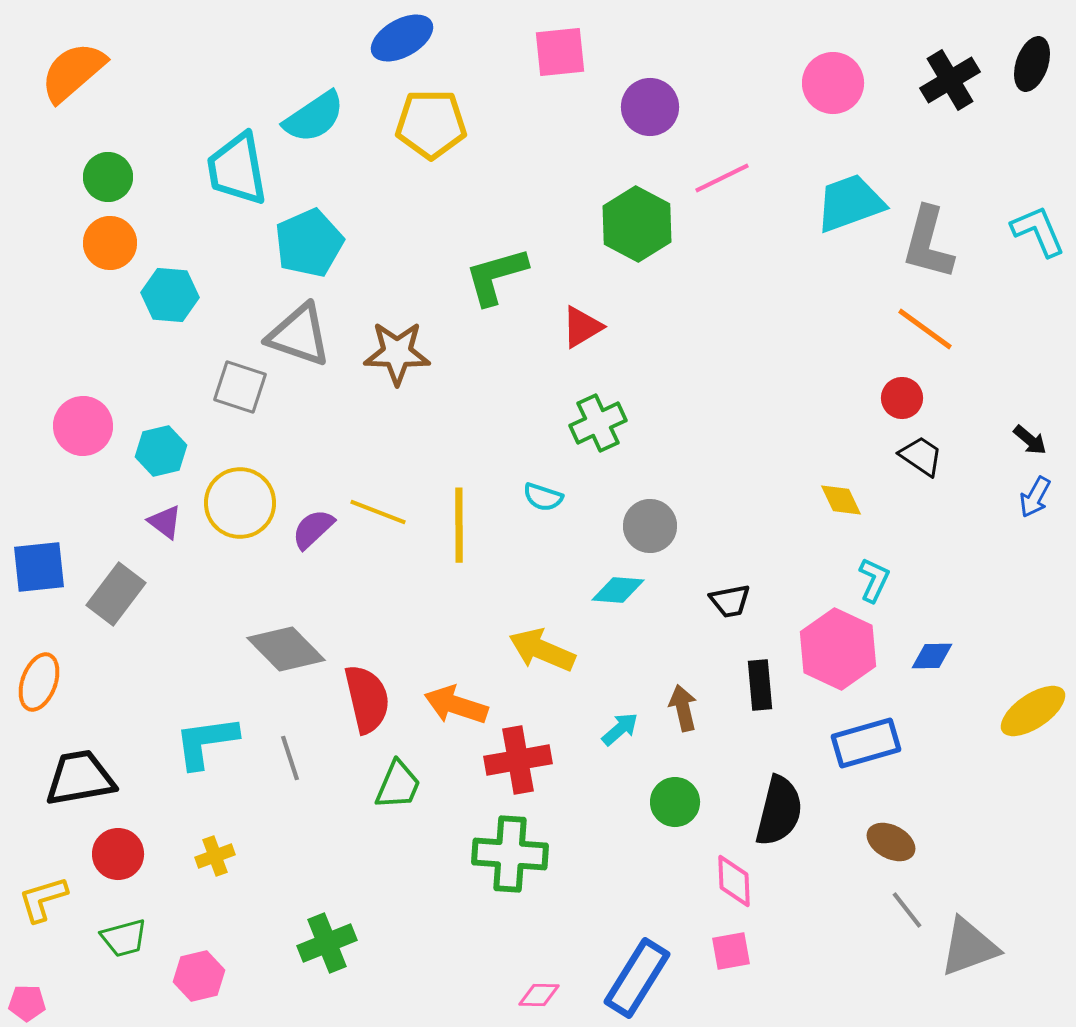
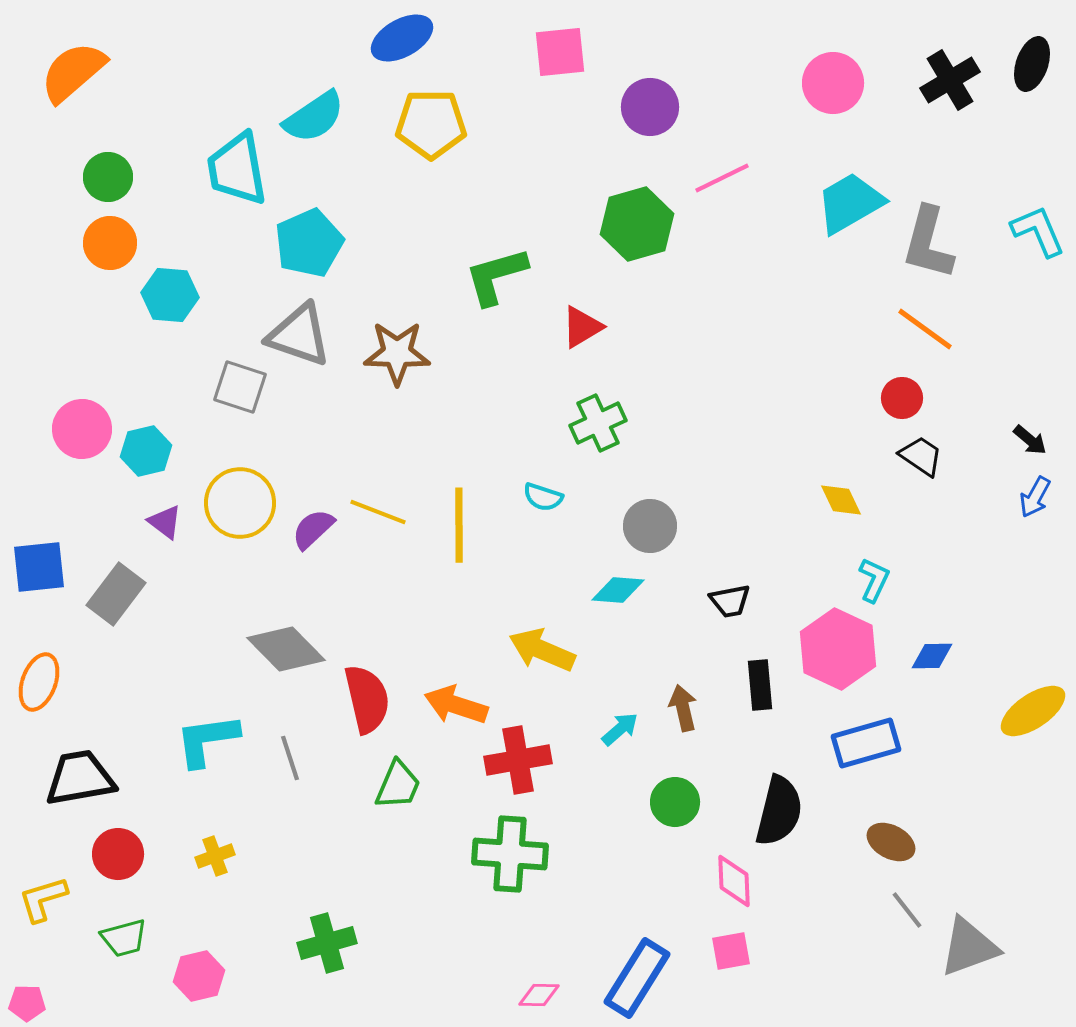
cyan trapezoid at (850, 203): rotated 10 degrees counterclockwise
green hexagon at (637, 224): rotated 16 degrees clockwise
pink circle at (83, 426): moved 1 px left, 3 px down
cyan hexagon at (161, 451): moved 15 px left
cyan L-shape at (206, 742): moved 1 px right, 2 px up
green cross at (327, 943): rotated 6 degrees clockwise
